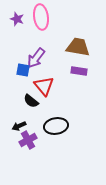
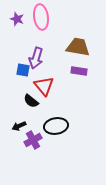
purple arrow: rotated 20 degrees counterclockwise
purple cross: moved 5 px right
